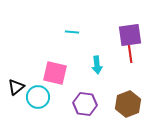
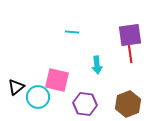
pink square: moved 2 px right, 7 px down
